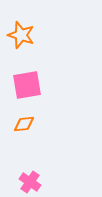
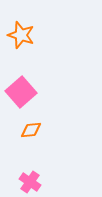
pink square: moved 6 px left, 7 px down; rotated 32 degrees counterclockwise
orange diamond: moved 7 px right, 6 px down
